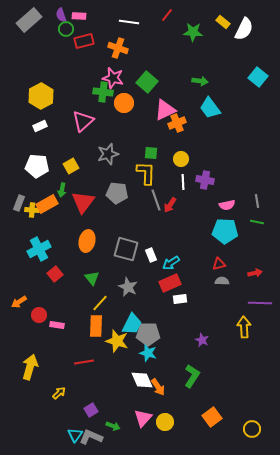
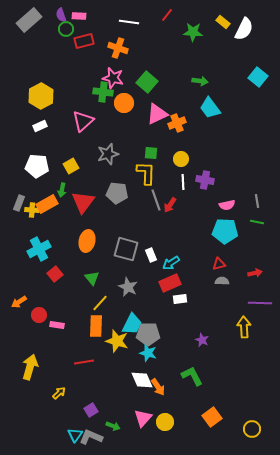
pink triangle at (165, 110): moved 8 px left, 4 px down
green L-shape at (192, 376): rotated 60 degrees counterclockwise
